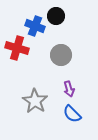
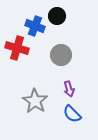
black circle: moved 1 px right
